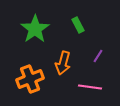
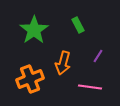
green star: moved 1 px left, 1 px down
